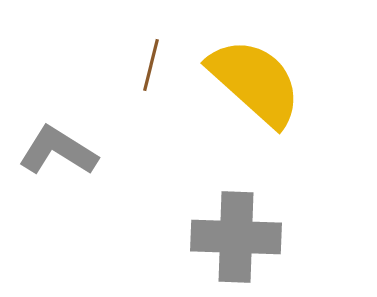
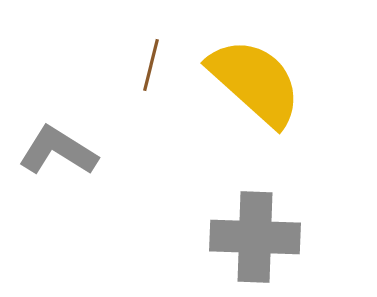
gray cross: moved 19 px right
